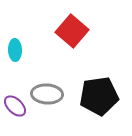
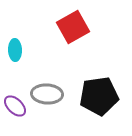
red square: moved 1 px right, 4 px up; rotated 20 degrees clockwise
